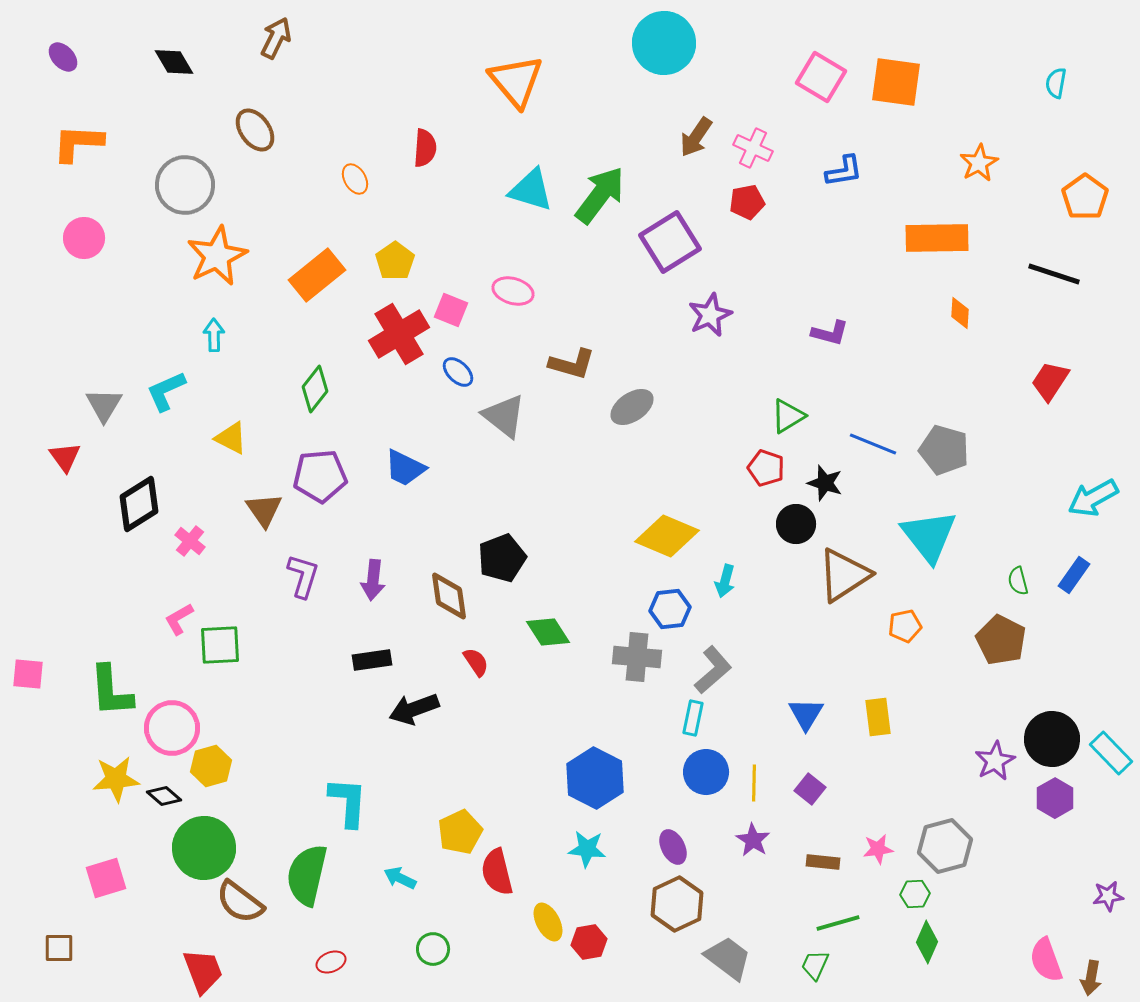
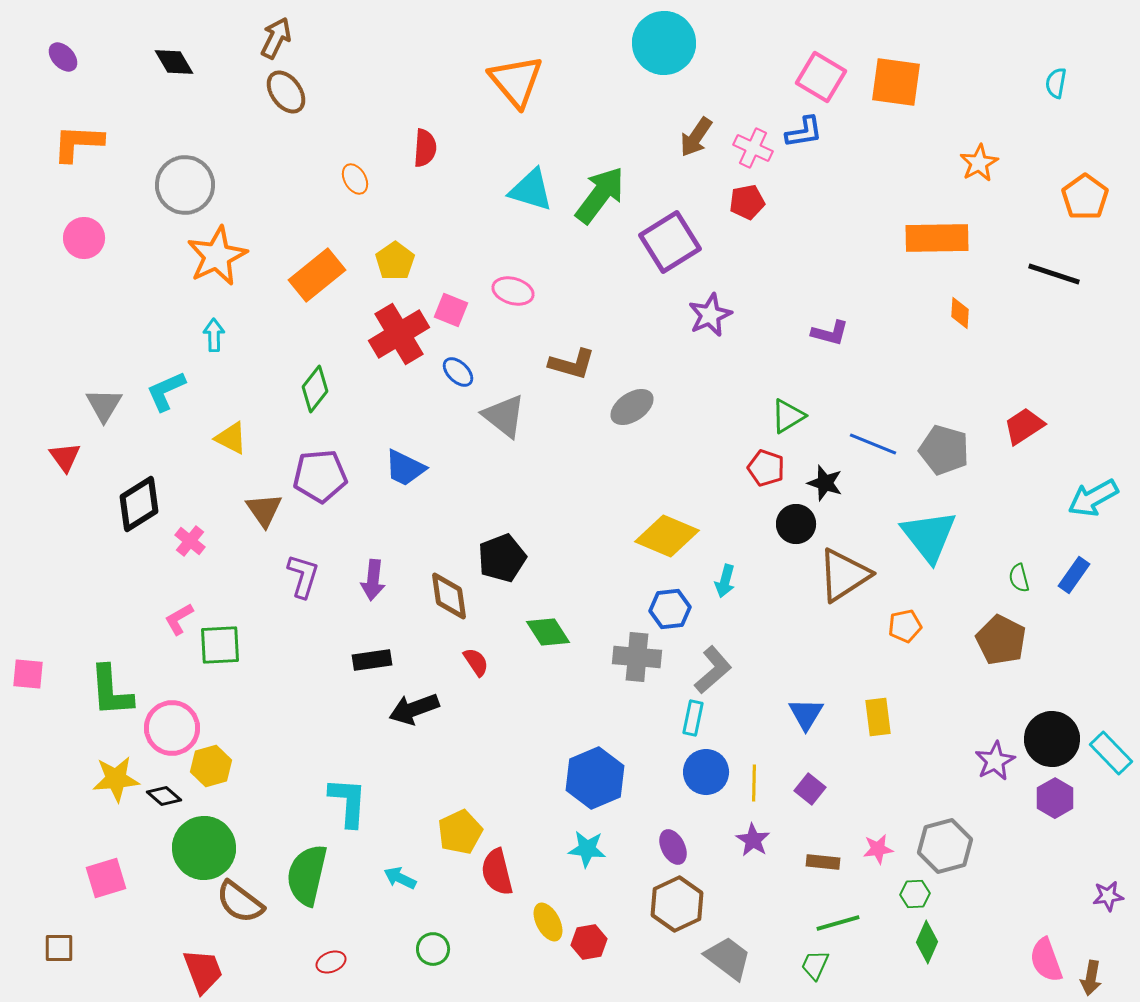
brown ellipse at (255, 130): moved 31 px right, 38 px up
blue L-shape at (844, 171): moved 40 px left, 39 px up
red trapezoid at (1050, 381): moved 26 px left, 45 px down; rotated 24 degrees clockwise
green semicircle at (1018, 581): moved 1 px right, 3 px up
blue hexagon at (595, 778): rotated 10 degrees clockwise
